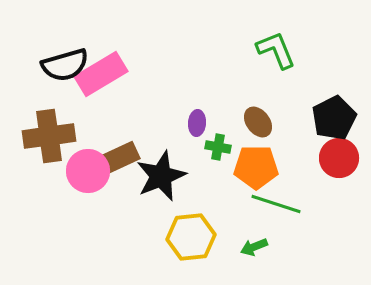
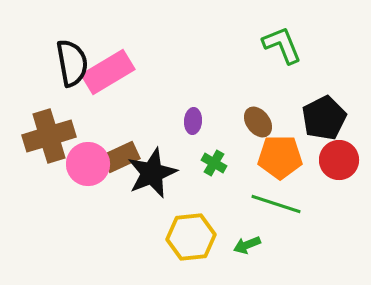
green L-shape: moved 6 px right, 5 px up
black semicircle: moved 7 px right, 2 px up; rotated 84 degrees counterclockwise
pink rectangle: moved 7 px right, 2 px up
black pentagon: moved 10 px left
purple ellipse: moved 4 px left, 2 px up
brown cross: rotated 9 degrees counterclockwise
green cross: moved 4 px left, 16 px down; rotated 20 degrees clockwise
red circle: moved 2 px down
orange pentagon: moved 24 px right, 10 px up
pink circle: moved 7 px up
black star: moved 9 px left, 3 px up
green arrow: moved 7 px left, 2 px up
